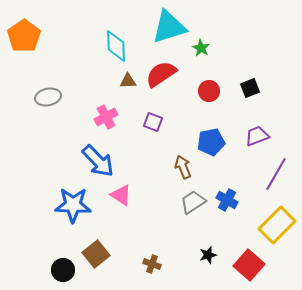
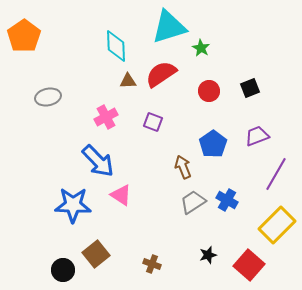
blue pentagon: moved 2 px right, 2 px down; rotated 24 degrees counterclockwise
